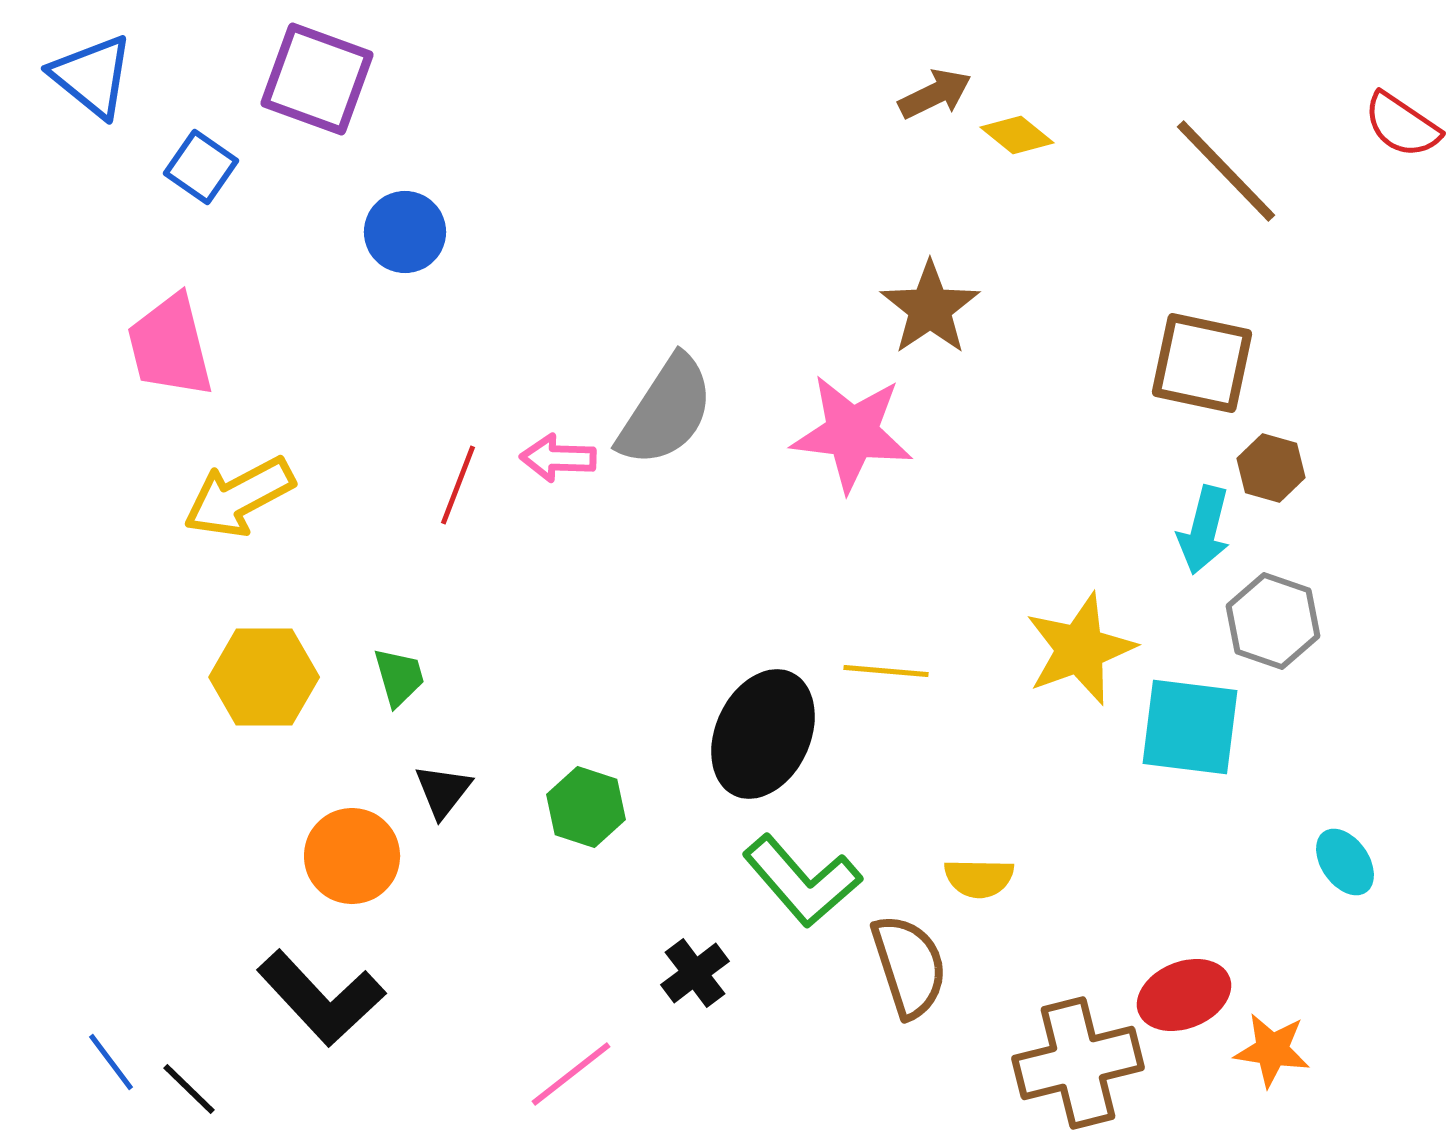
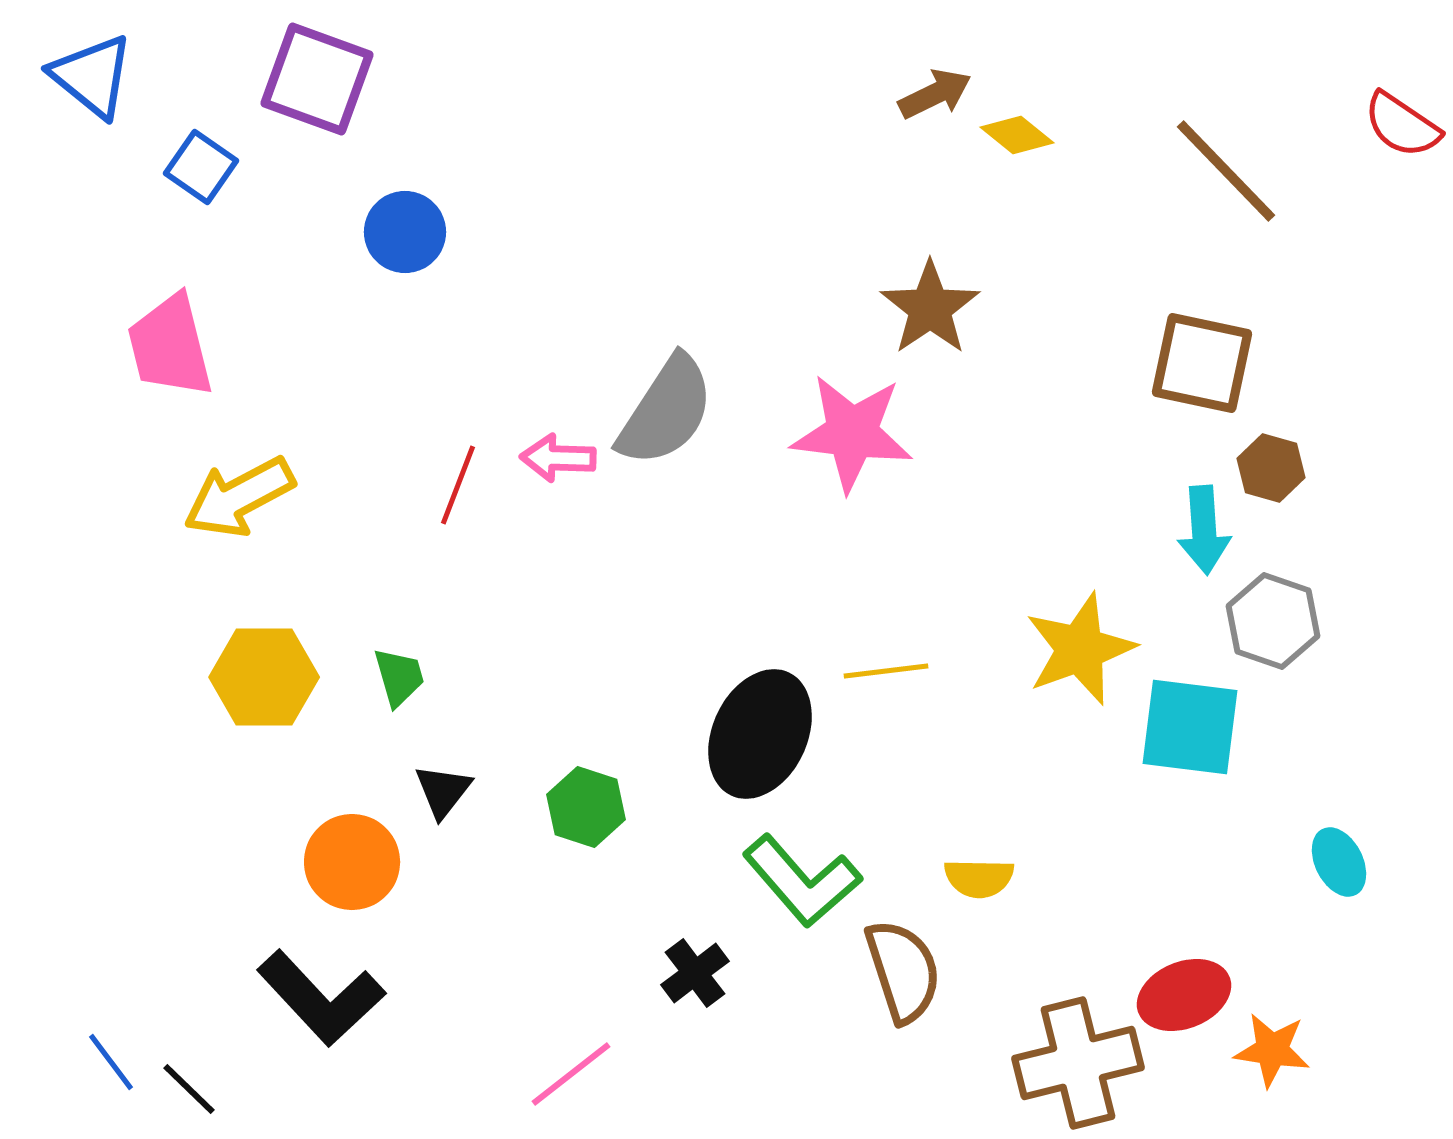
cyan arrow: rotated 18 degrees counterclockwise
yellow line: rotated 12 degrees counterclockwise
black ellipse: moved 3 px left
orange circle: moved 6 px down
cyan ellipse: moved 6 px left; rotated 8 degrees clockwise
brown semicircle: moved 6 px left, 5 px down
